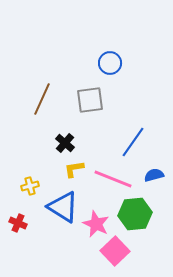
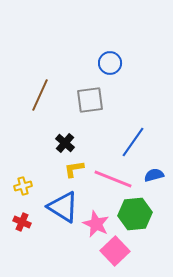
brown line: moved 2 px left, 4 px up
yellow cross: moved 7 px left
red cross: moved 4 px right, 1 px up
